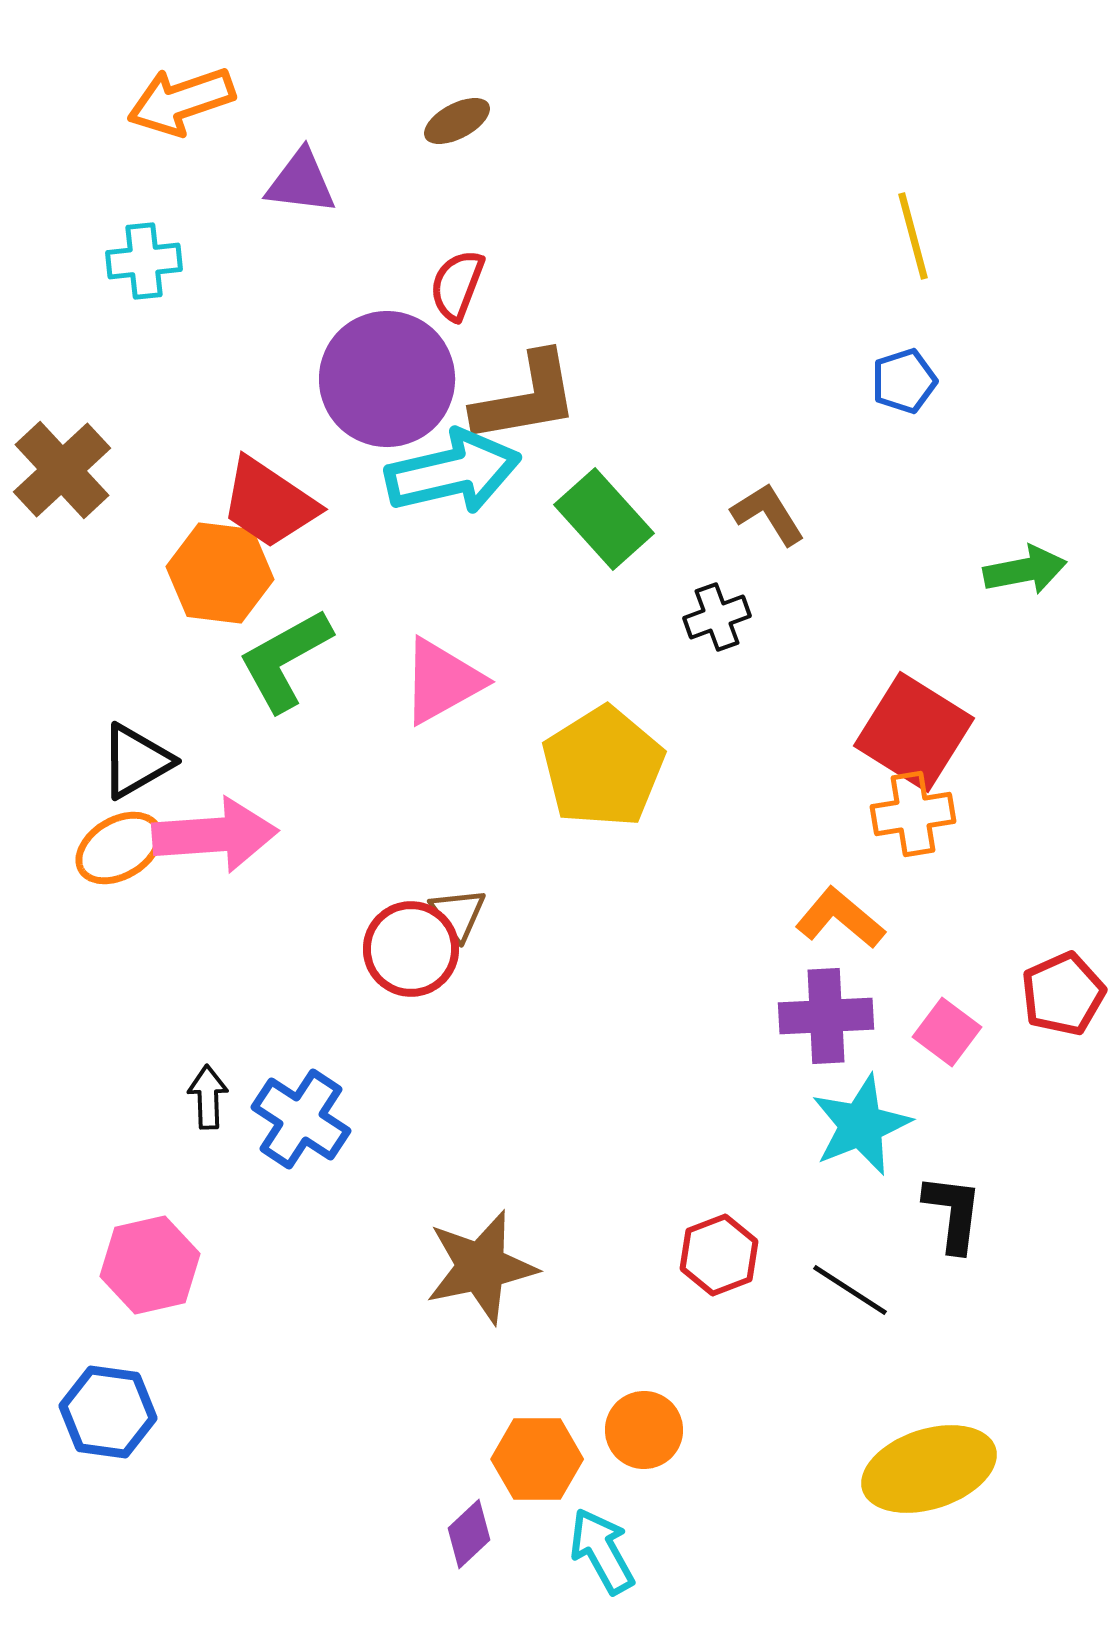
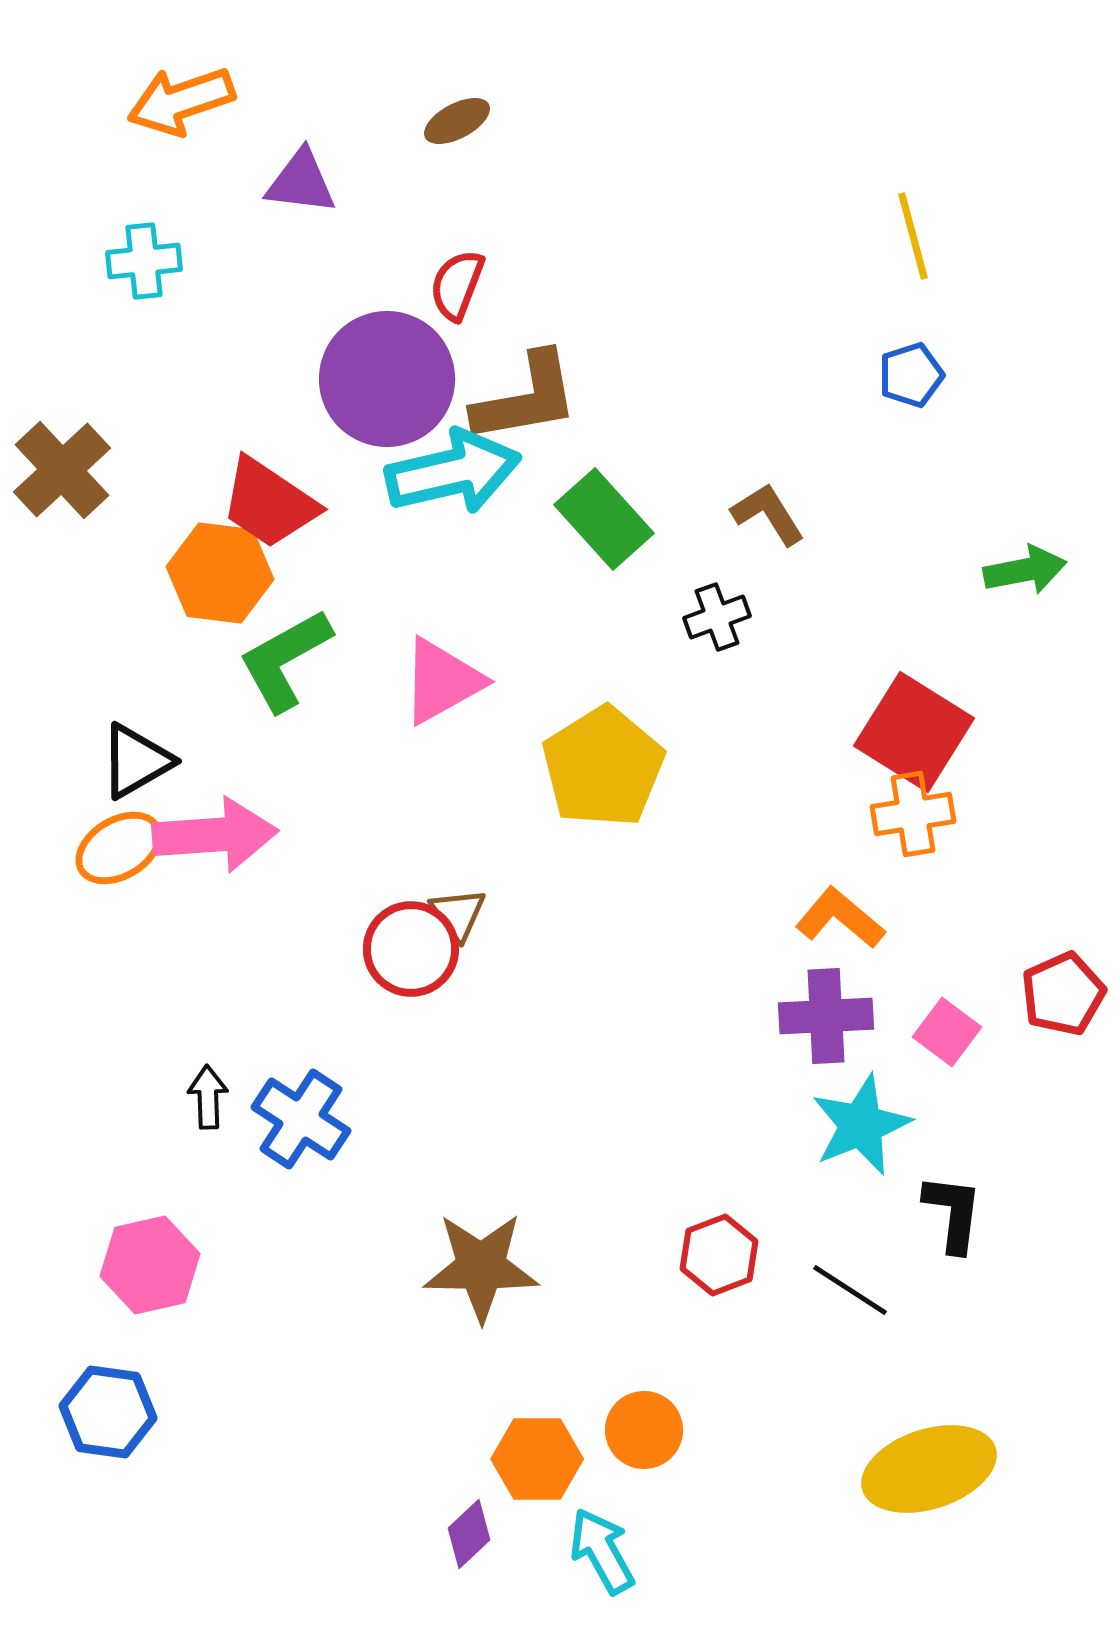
blue pentagon at (904, 381): moved 7 px right, 6 px up
brown star at (481, 1267): rotated 13 degrees clockwise
